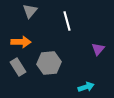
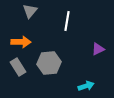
white line: rotated 24 degrees clockwise
purple triangle: rotated 24 degrees clockwise
cyan arrow: moved 1 px up
